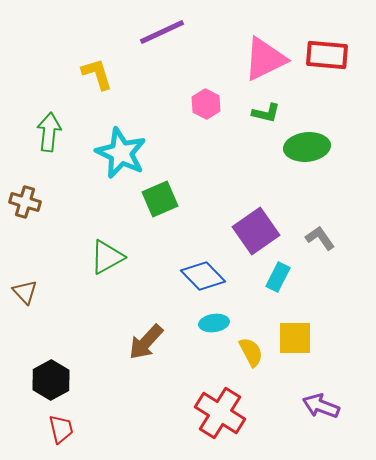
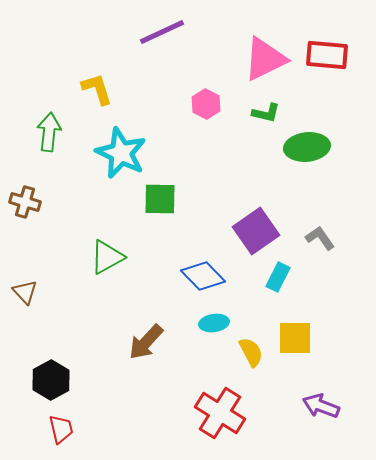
yellow L-shape: moved 15 px down
green square: rotated 24 degrees clockwise
